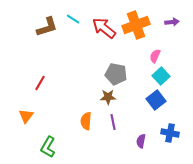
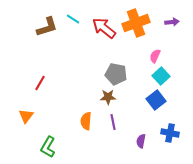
orange cross: moved 2 px up
